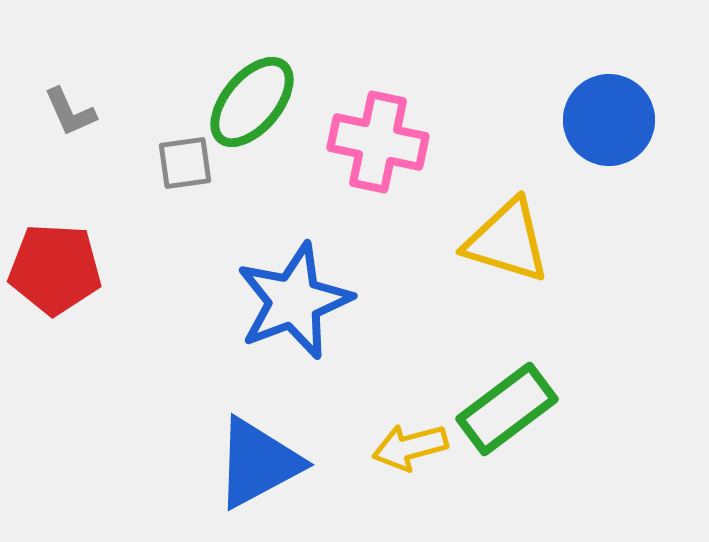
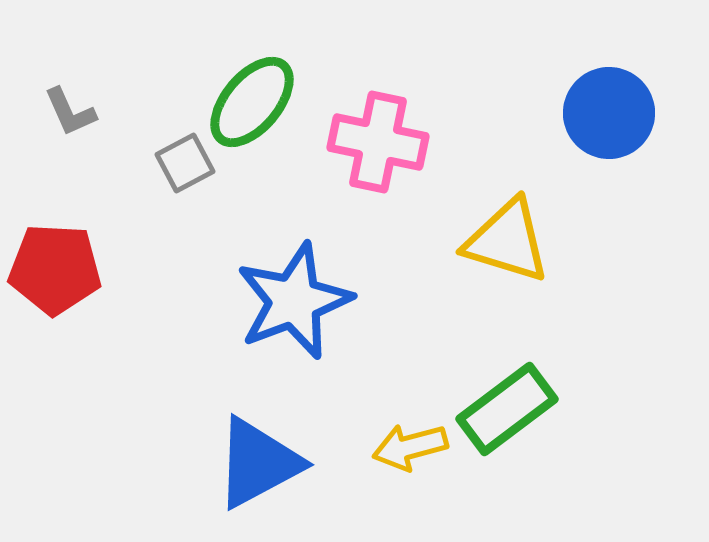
blue circle: moved 7 px up
gray square: rotated 20 degrees counterclockwise
